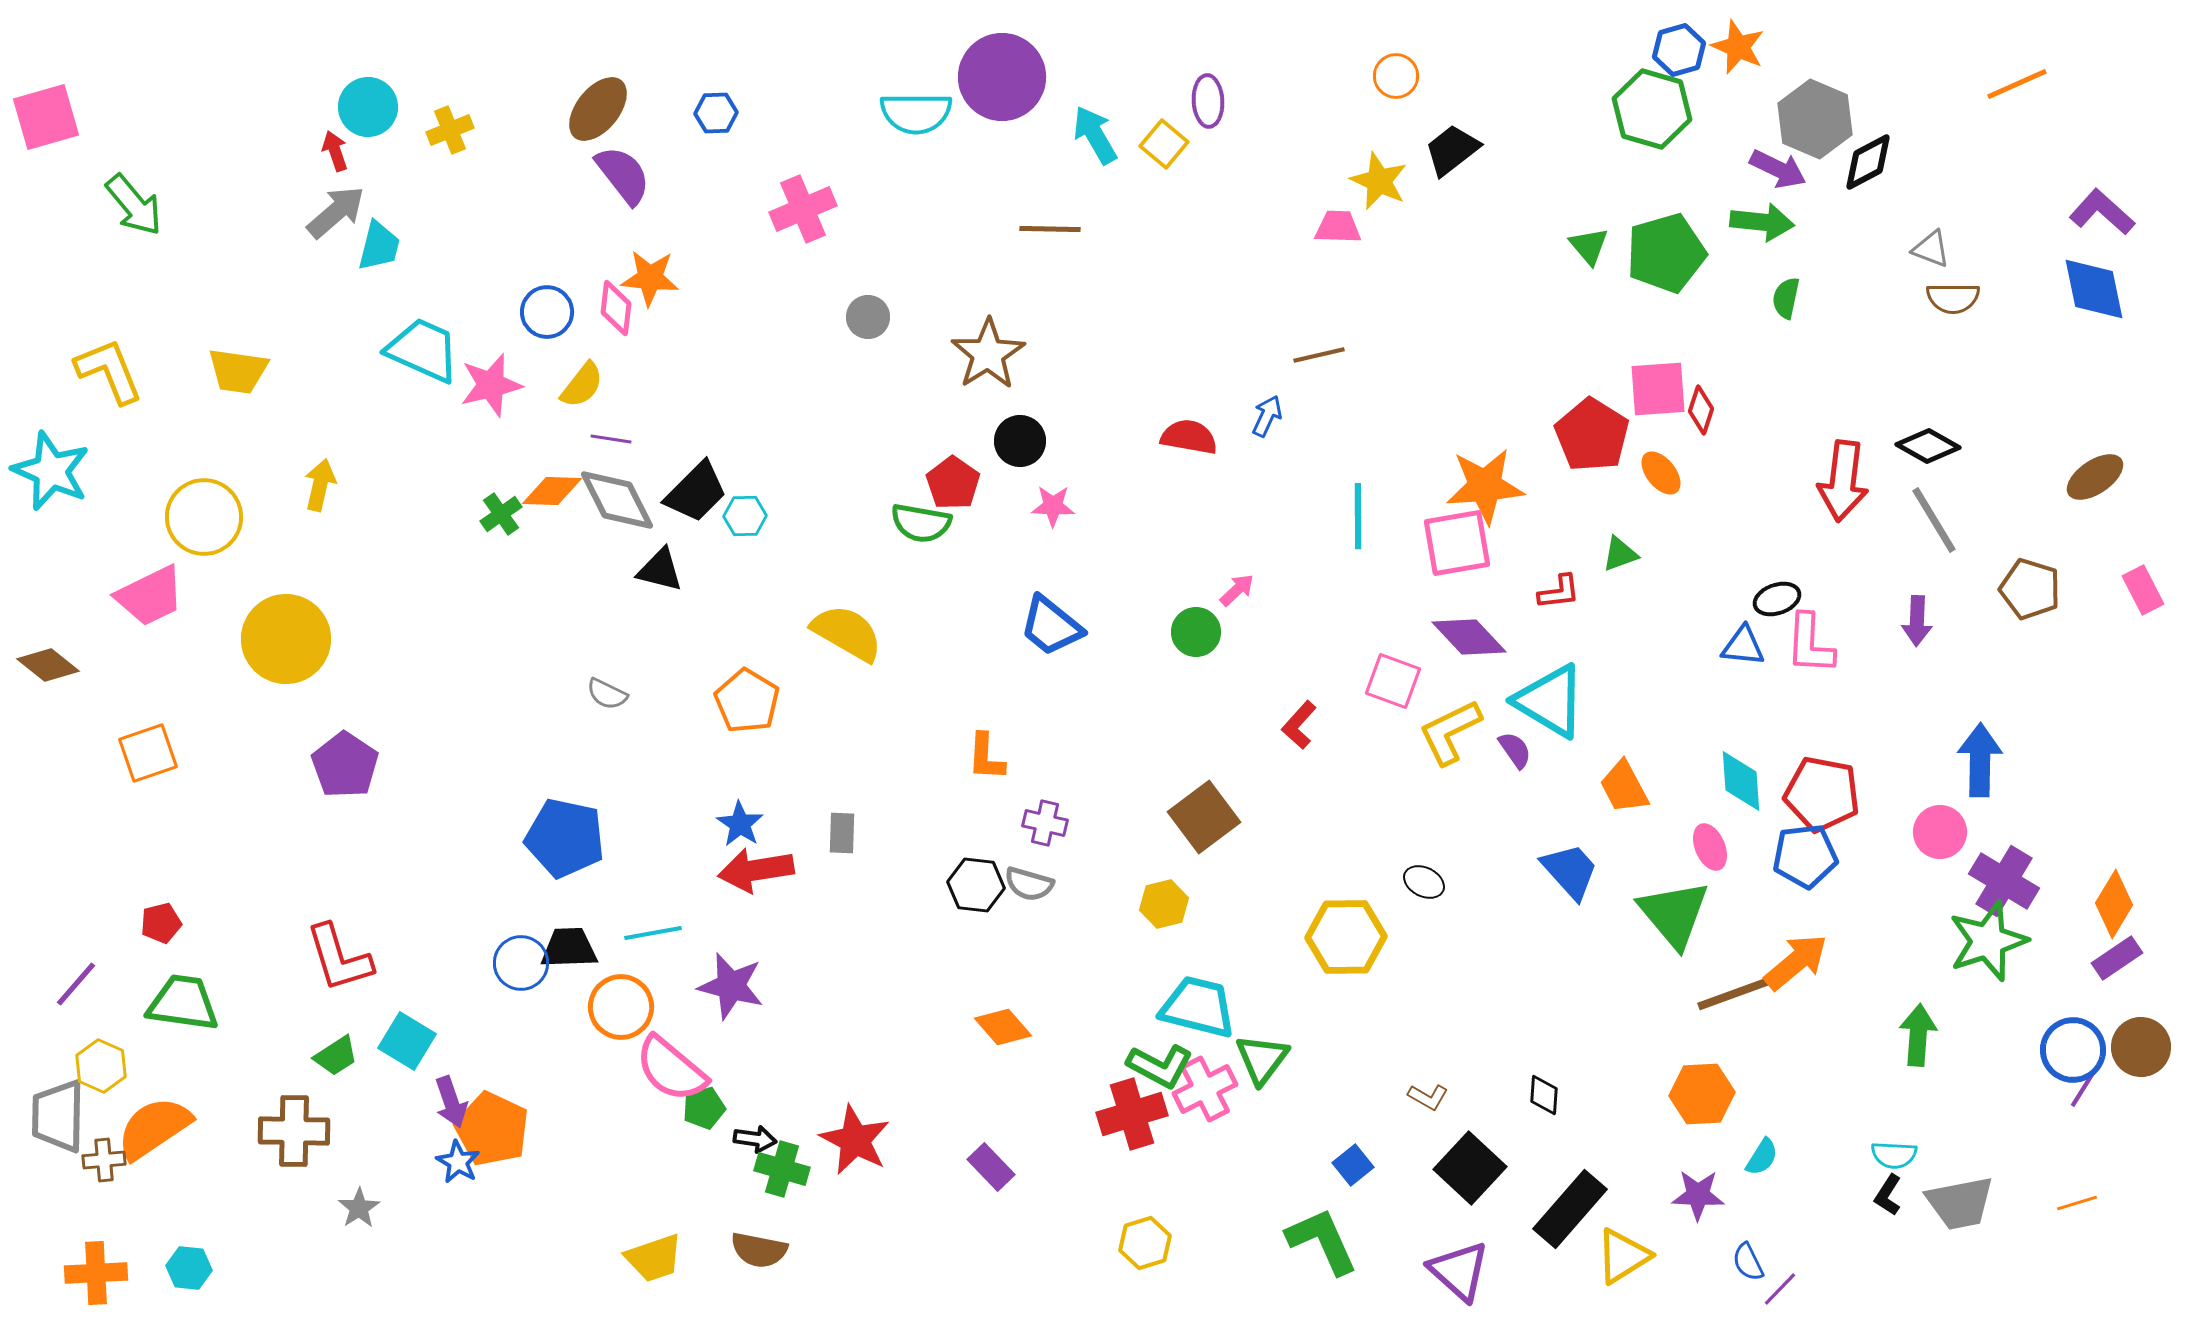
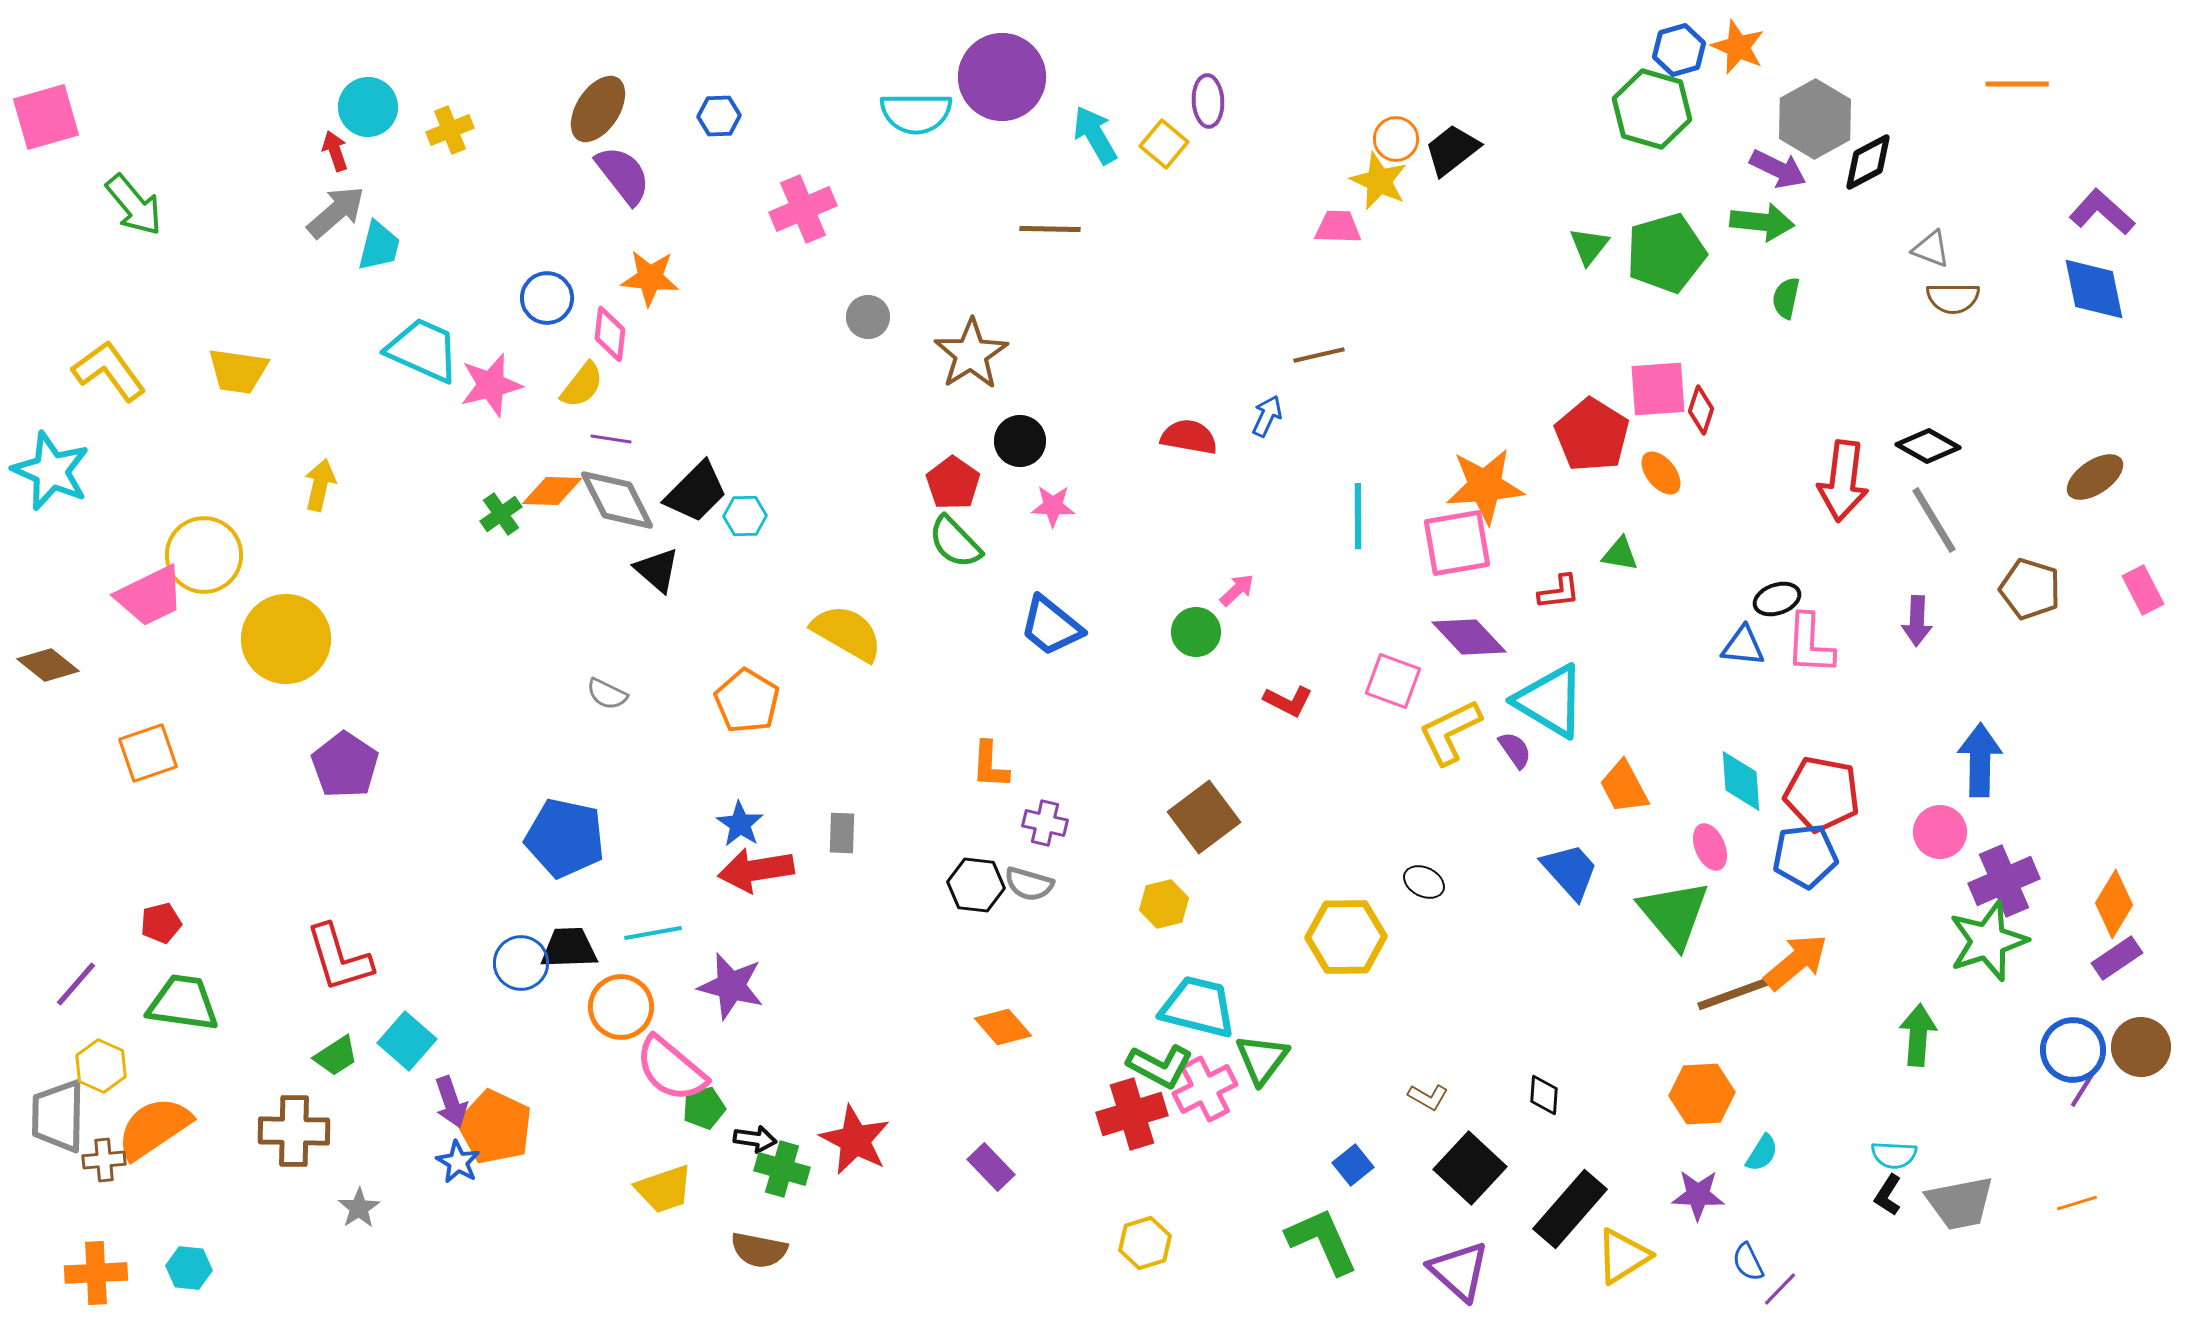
orange circle at (1396, 76): moved 63 px down
orange line at (2017, 84): rotated 24 degrees clockwise
brown ellipse at (598, 109): rotated 6 degrees counterclockwise
blue hexagon at (716, 113): moved 3 px right, 3 px down
gray hexagon at (1815, 119): rotated 8 degrees clockwise
green triangle at (1589, 246): rotated 18 degrees clockwise
pink diamond at (616, 308): moved 6 px left, 26 px down
blue circle at (547, 312): moved 14 px up
brown star at (988, 354): moved 17 px left
yellow L-shape at (109, 371): rotated 14 degrees counterclockwise
yellow circle at (204, 517): moved 38 px down
green semicircle at (921, 523): moved 34 px right, 19 px down; rotated 36 degrees clockwise
green triangle at (1620, 554): rotated 30 degrees clockwise
black triangle at (660, 570): moved 3 px left; rotated 27 degrees clockwise
red L-shape at (1299, 725): moved 11 px left, 24 px up; rotated 105 degrees counterclockwise
orange L-shape at (986, 757): moved 4 px right, 8 px down
purple cross at (2004, 881): rotated 36 degrees clockwise
cyan square at (407, 1041): rotated 10 degrees clockwise
orange pentagon at (492, 1129): moved 3 px right, 2 px up
cyan semicircle at (1762, 1157): moved 4 px up
yellow trapezoid at (654, 1258): moved 10 px right, 69 px up
